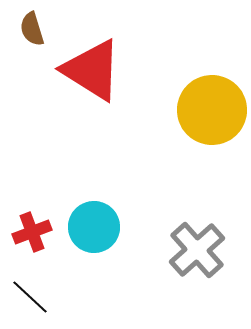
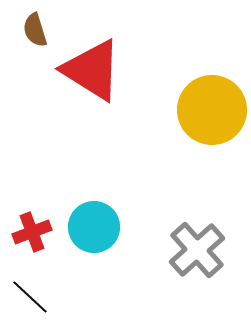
brown semicircle: moved 3 px right, 1 px down
